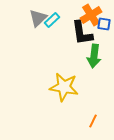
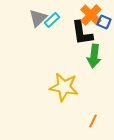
orange cross: rotated 15 degrees counterclockwise
blue square: moved 2 px up; rotated 16 degrees clockwise
